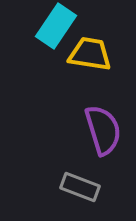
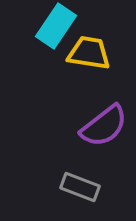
yellow trapezoid: moved 1 px left, 1 px up
purple semicircle: moved 1 px right, 4 px up; rotated 69 degrees clockwise
